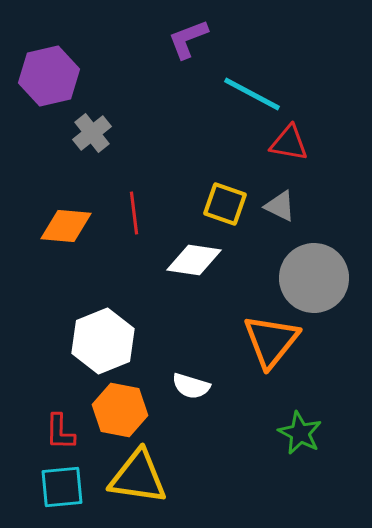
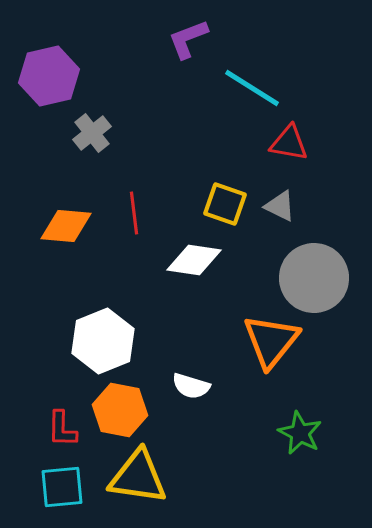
cyan line: moved 6 px up; rotated 4 degrees clockwise
red L-shape: moved 2 px right, 3 px up
